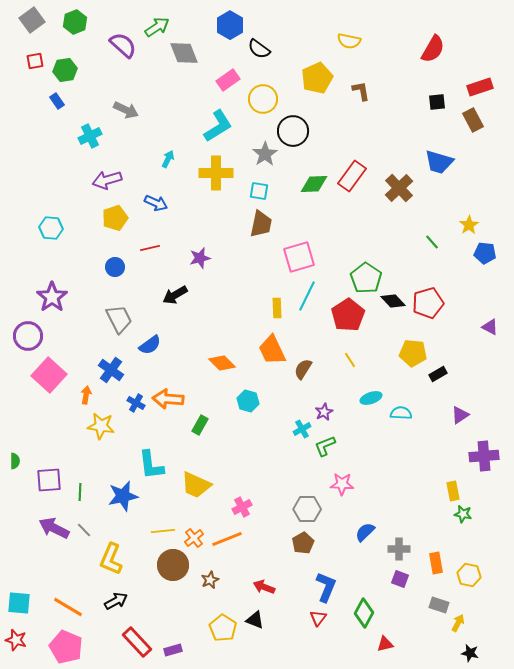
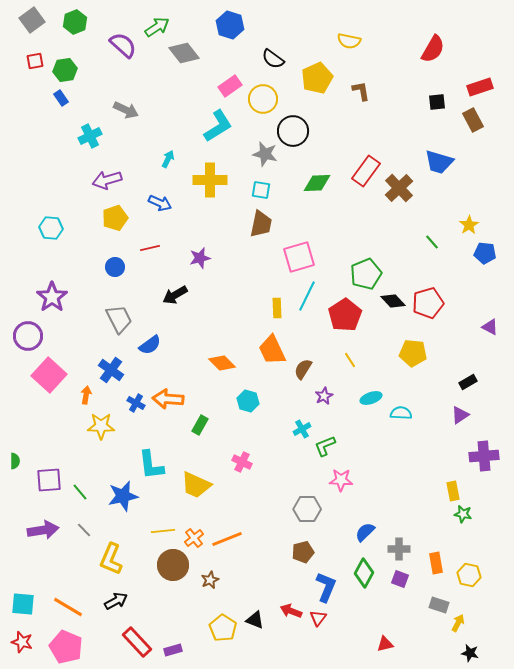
blue hexagon at (230, 25): rotated 12 degrees counterclockwise
black semicircle at (259, 49): moved 14 px right, 10 px down
gray diamond at (184, 53): rotated 16 degrees counterclockwise
pink rectangle at (228, 80): moved 2 px right, 6 px down
blue rectangle at (57, 101): moved 4 px right, 3 px up
gray star at (265, 154): rotated 25 degrees counterclockwise
yellow cross at (216, 173): moved 6 px left, 7 px down
red rectangle at (352, 176): moved 14 px right, 5 px up
green diamond at (314, 184): moved 3 px right, 1 px up
cyan square at (259, 191): moved 2 px right, 1 px up
blue arrow at (156, 203): moved 4 px right
green pentagon at (366, 278): moved 4 px up; rotated 16 degrees clockwise
red pentagon at (348, 315): moved 3 px left
black rectangle at (438, 374): moved 30 px right, 8 px down
purple star at (324, 412): moved 16 px up
yellow star at (101, 426): rotated 8 degrees counterclockwise
pink star at (342, 484): moved 1 px left, 4 px up
green line at (80, 492): rotated 42 degrees counterclockwise
pink cross at (242, 507): moved 45 px up; rotated 36 degrees counterclockwise
purple arrow at (54, 528): moved 11 px left, 2 px down; rotated 144 degrees clockwise
brown pentagon at (303, 543): moved 9 px down; rotated 15 degrees clockwise
red arrow at (264, 587): moved 27 px right, 24 px down
cyan square at (19, 603): moved 4 px right, 1 px down
green diamond at (364, 613): moved 40 px up
red star at (16, 640): moved 6 px right, 2 px down
